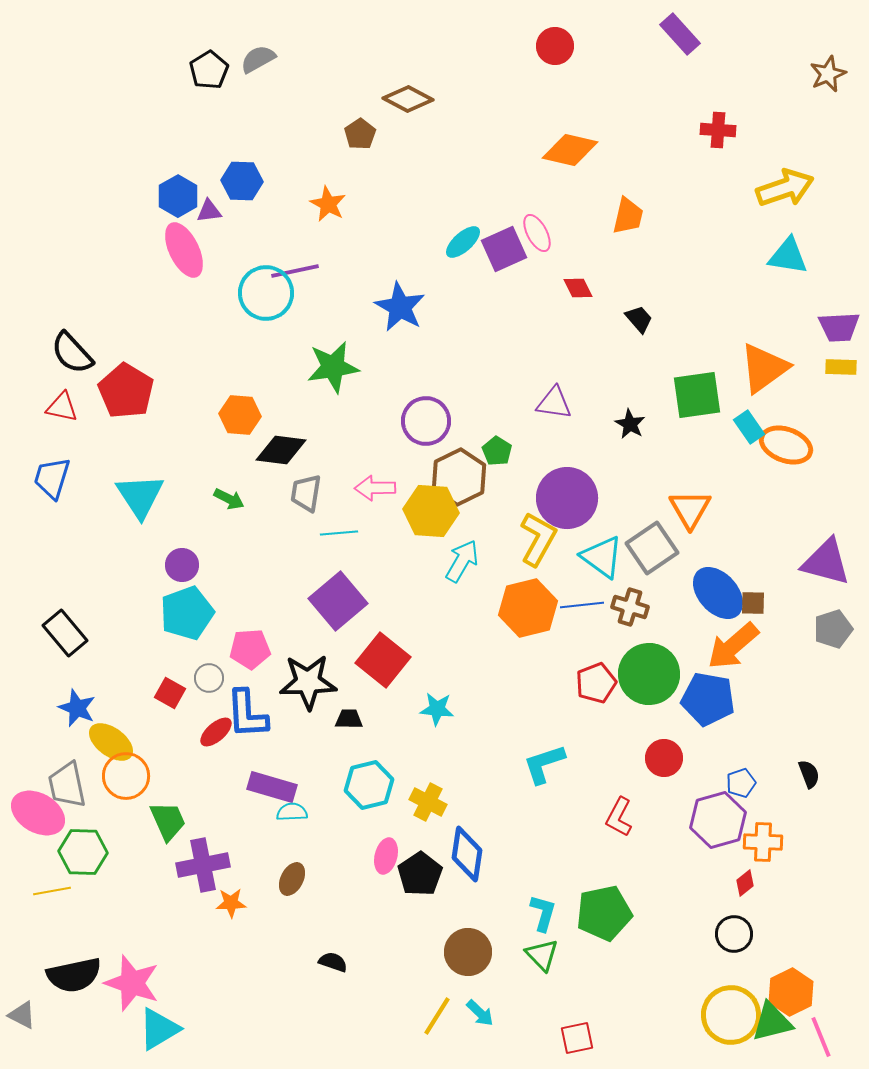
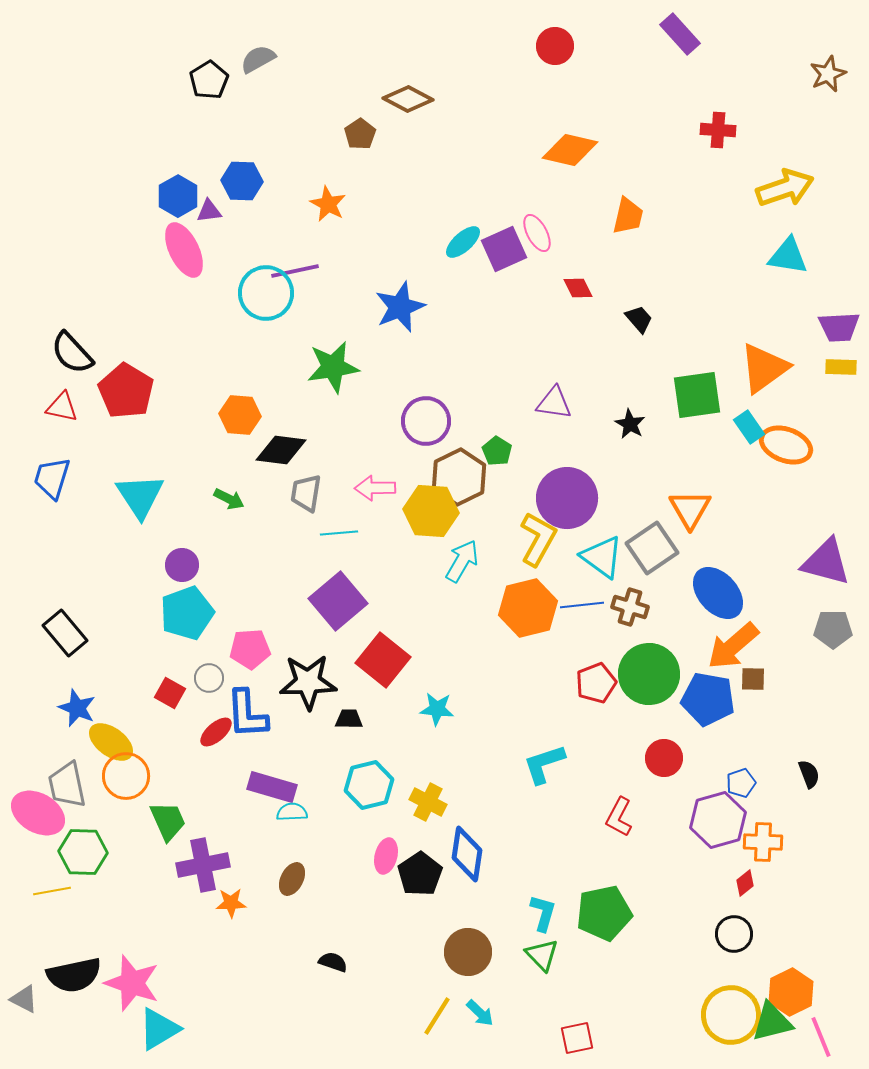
black pentagon at (209, 70): moved 10 px down
blue star at (400, 307): rotated 21 degrees clockwise
brown square at (753, 603): moved 76 px down
gray pentagon at (833, 629): rotated 18 degrees clockwise
gray triangle at (22, 1015): moved 2 px right, 16 px up
